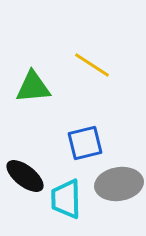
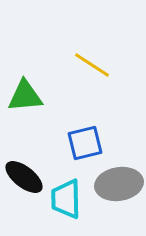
green triangle: moved 8 px left, 9 px down
black ellipse: moved 1 px left, 1 px down
